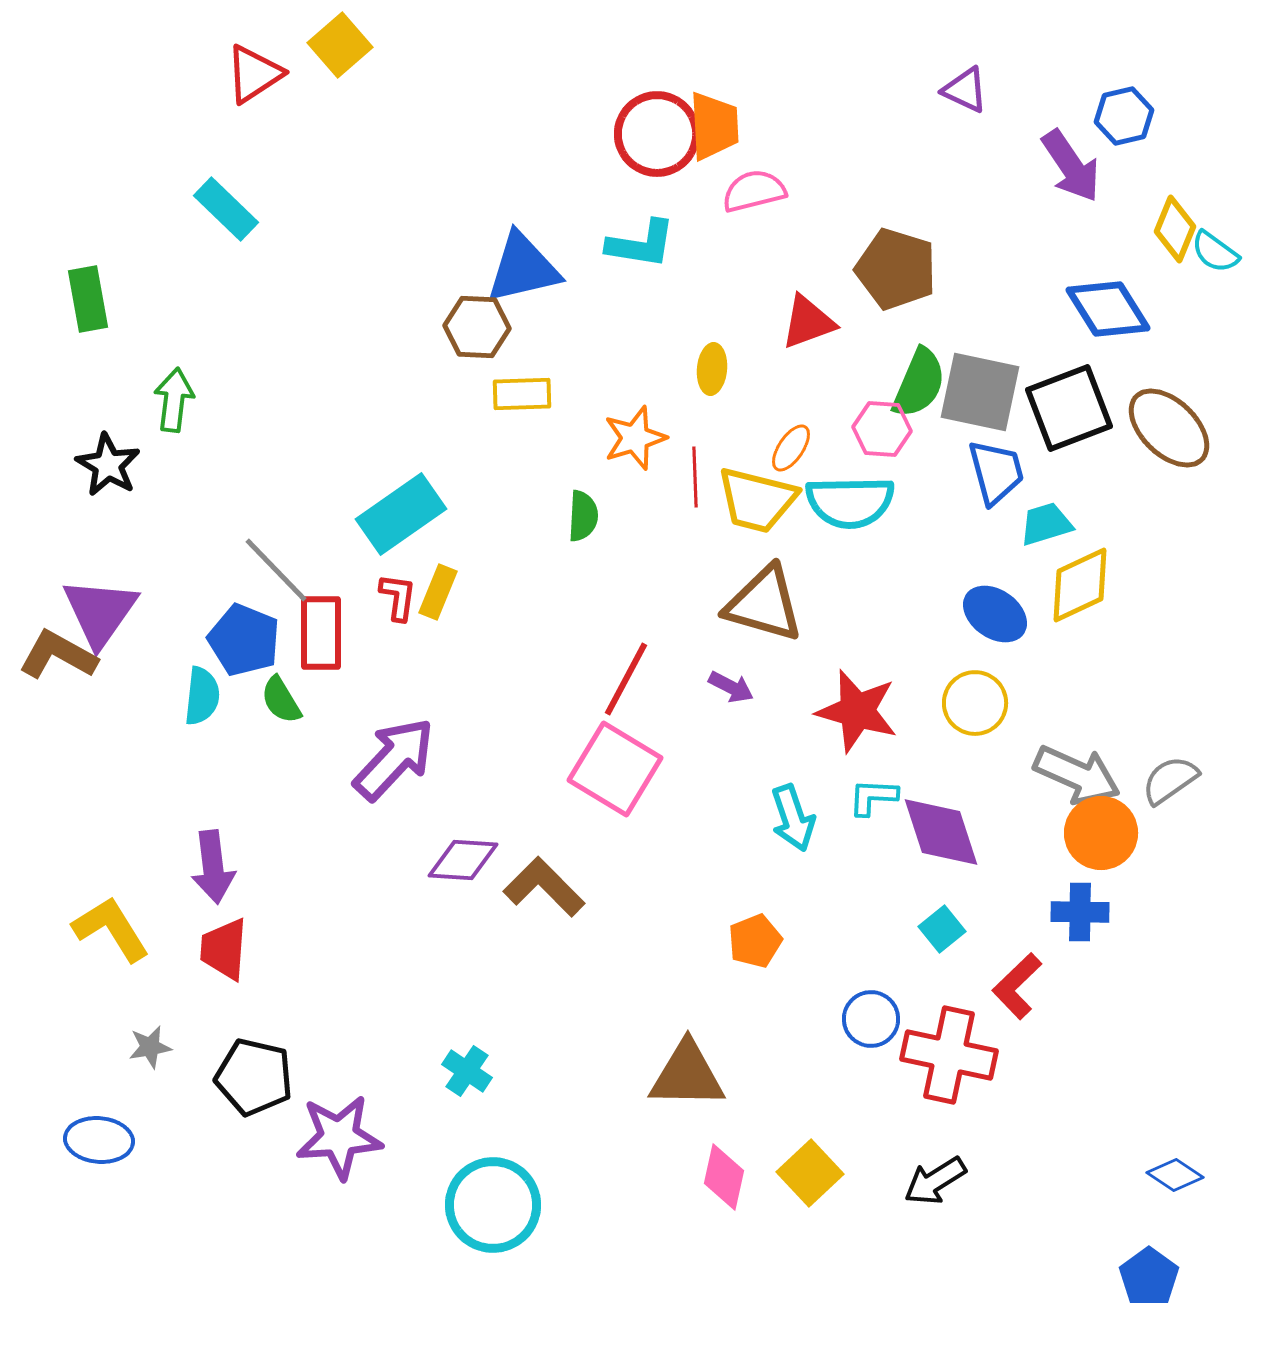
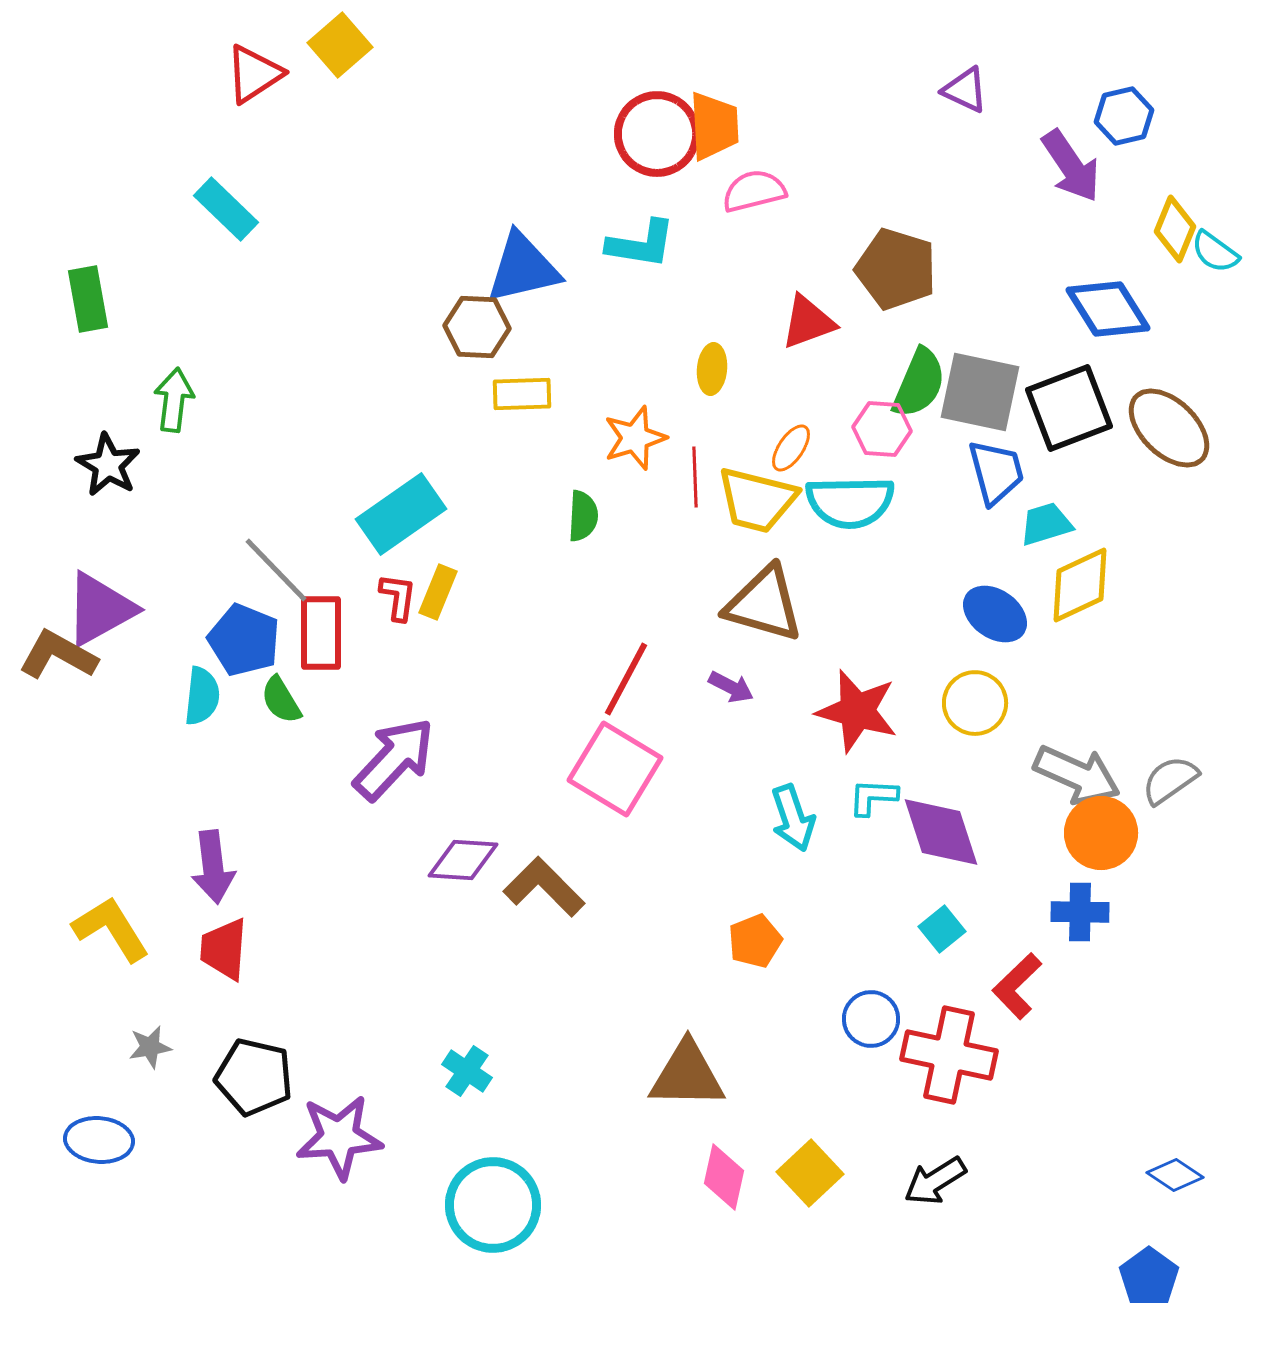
purple triangle at (100, 612): moved 3 px up; rotated 26 degrees clockwise
